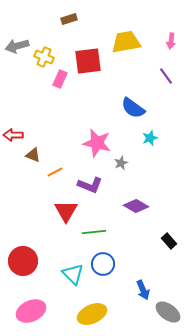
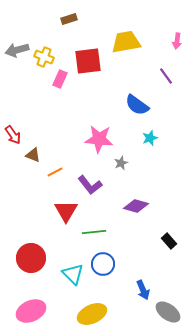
pink arrow: moved 6 px right
gray arrow: moved 4 px down
blue semicircle: moved 4 px right, 3 px up
red arrow: rotated 126 degrees counterclockwise
pink star: moved 2 px right, 4 px up; rotated 8 degrees counterclockwise
purple L-shape: rotated 30 degrees clockwise
purple diamond: rotated 15 degrees counterclockwise
red circle: moved 8 px right, 3 px up
